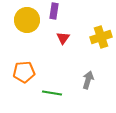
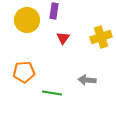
gray arrow: moved 1 px left; rotated 102 degrees counterclockwise
